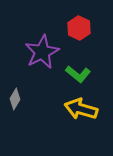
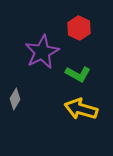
green L-shape: rotated 10 degrees counterclockwise
